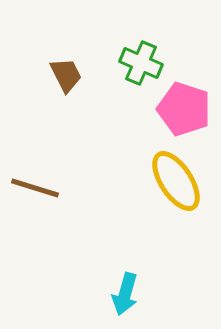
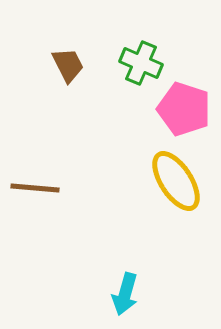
brown trapezoid: moved 2 px right, 10 px up
brown line: rotated 12 degrees counterclockwise
